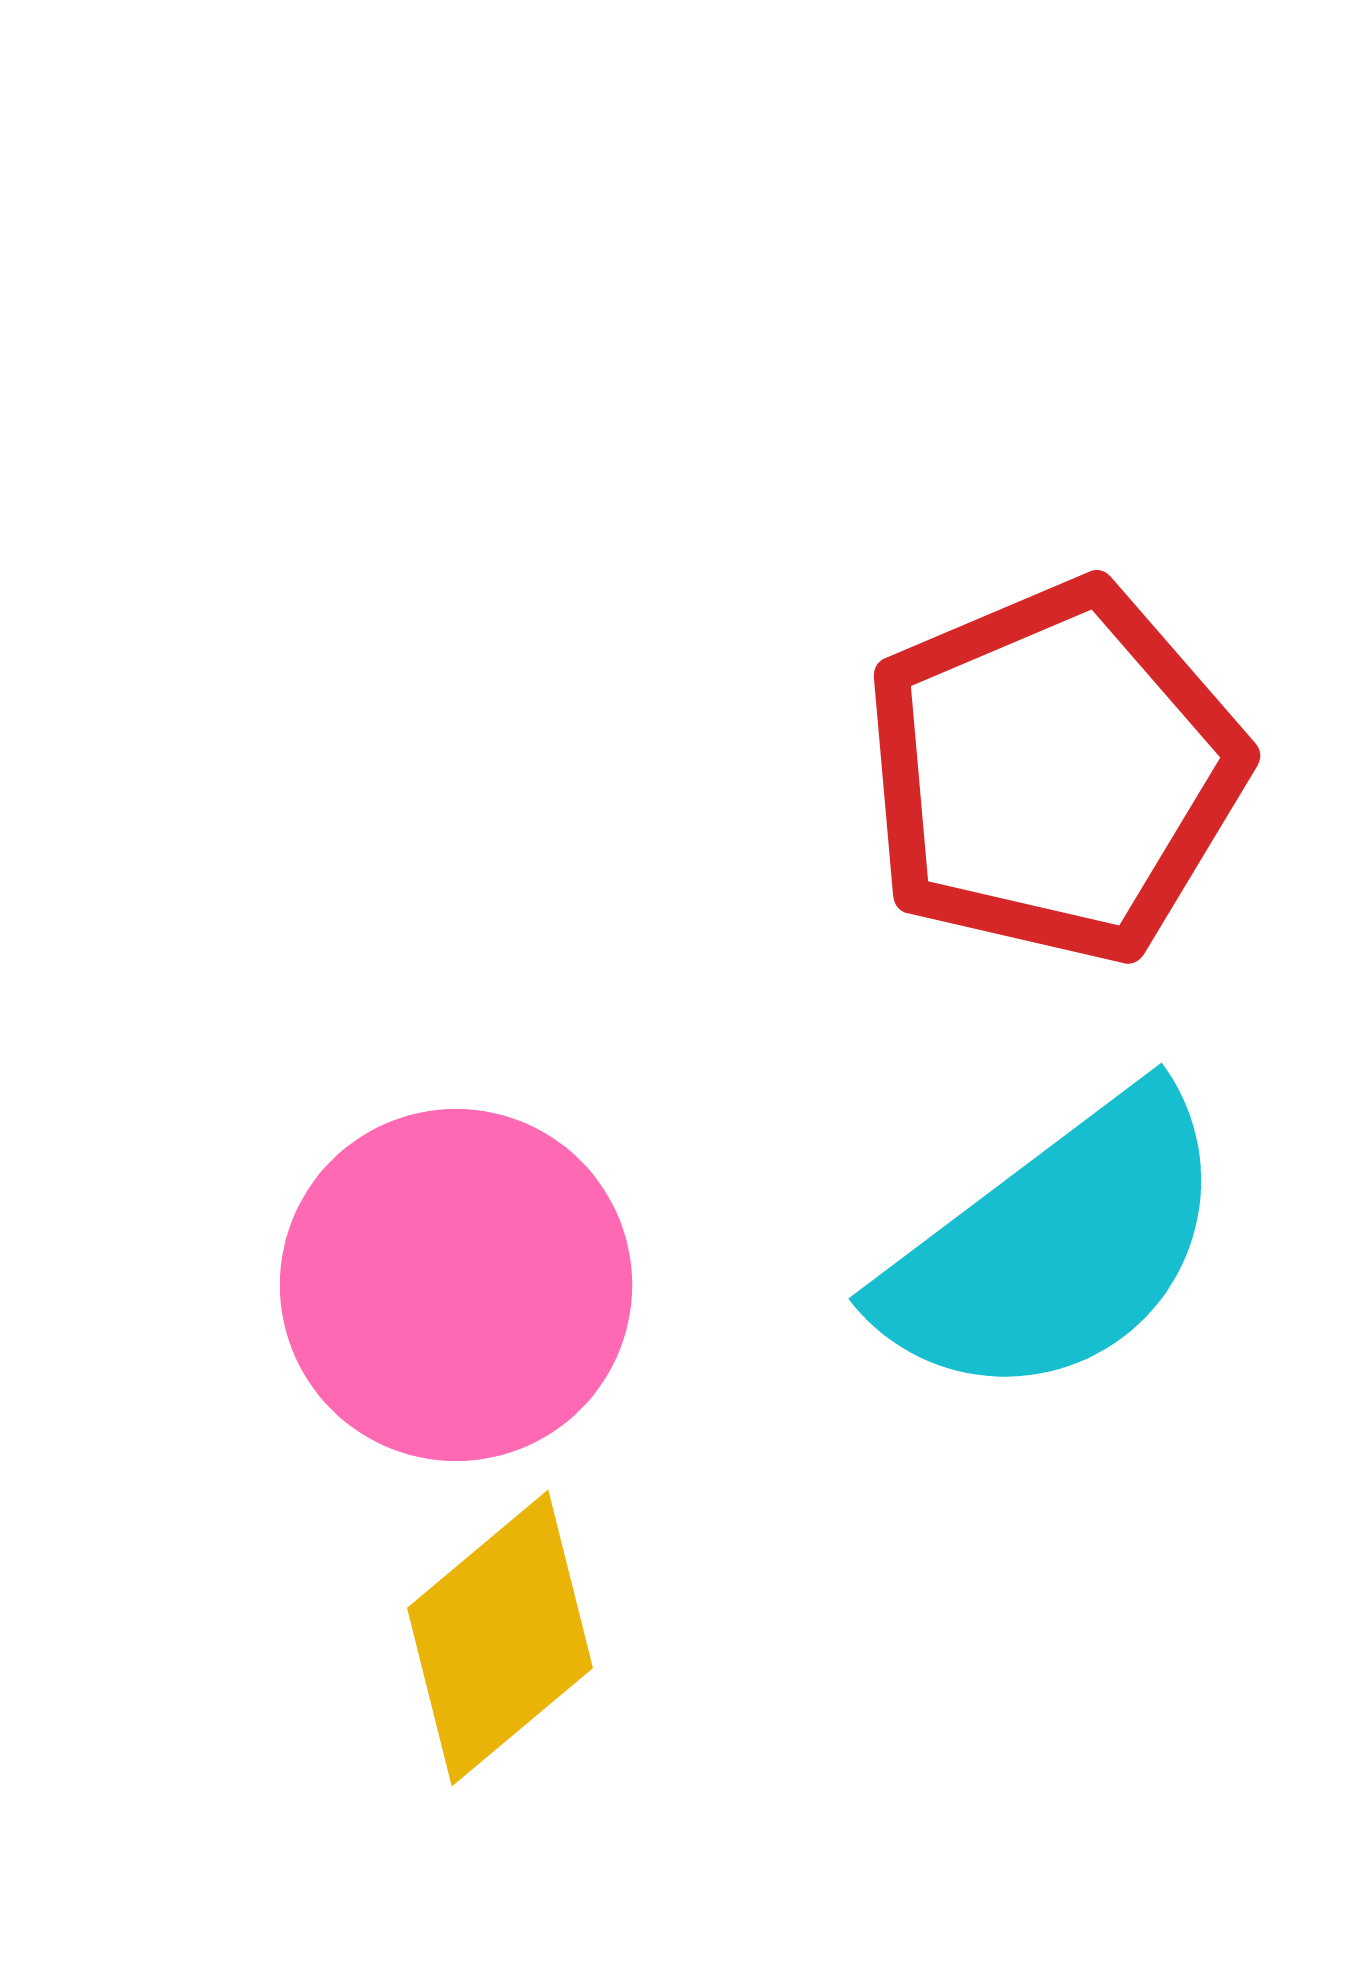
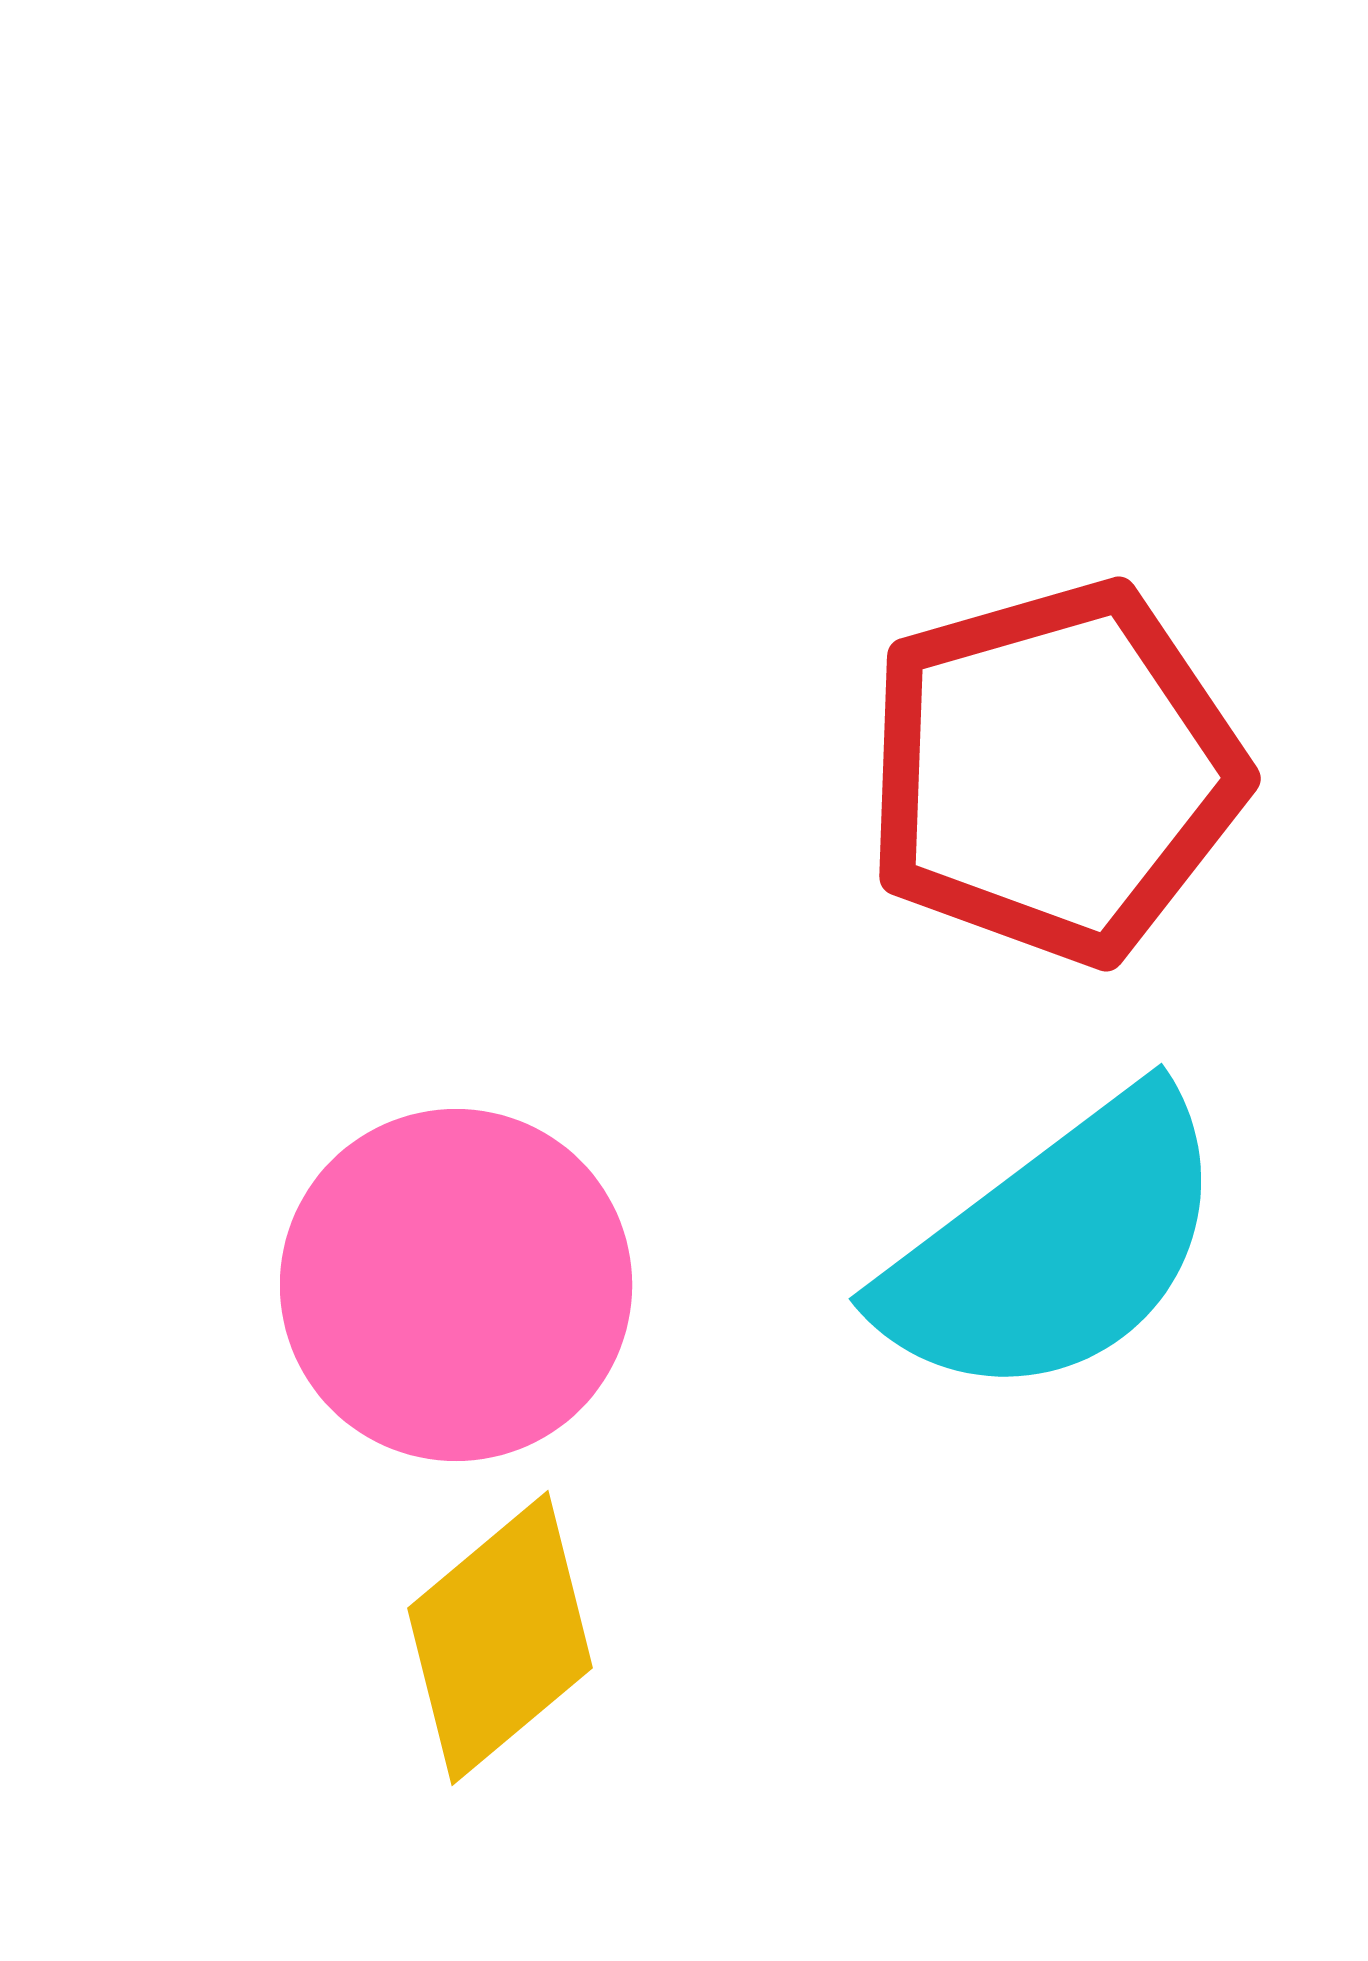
red pentagon: rotated 7 degrees clockwise
